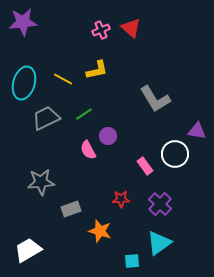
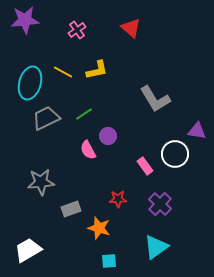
purple star: moved 2 px right, 2 px up
pink cross: moved 24 px left; rotated 12 degrees counterclockwise
yellow line: moved 7 px up
cyan ellipse: moved 6 px right
red star: moved 3 px left
orange star: moved 1 px left, 3 px up
cyan triangle: moved 3 px left, 4 px down
cyan square: moved 23 px left
